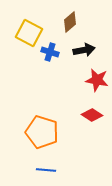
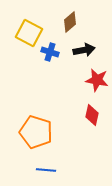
red diamond: rotated 70 degrees clockwise
orange pentagon: moved 6 px left
